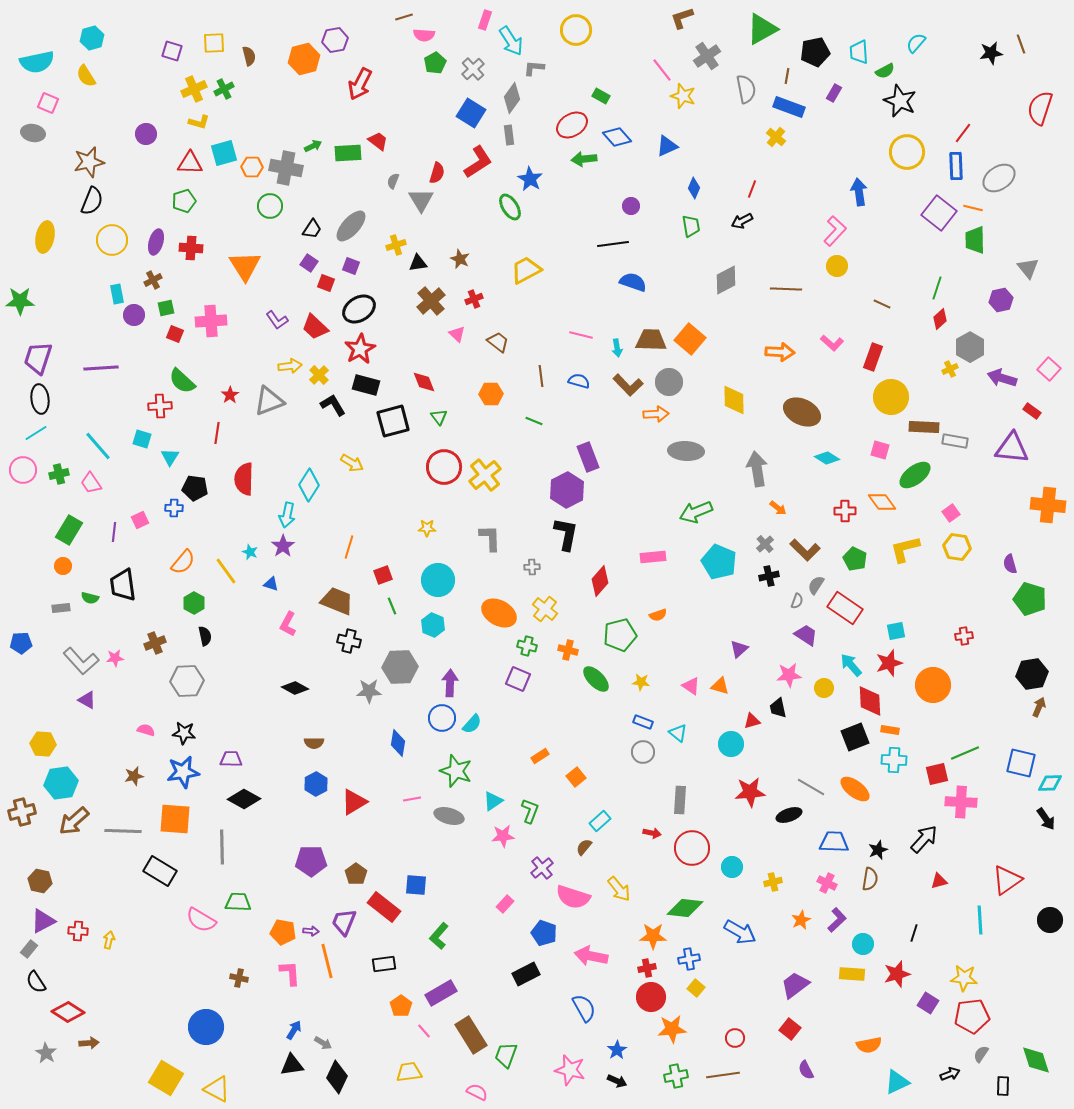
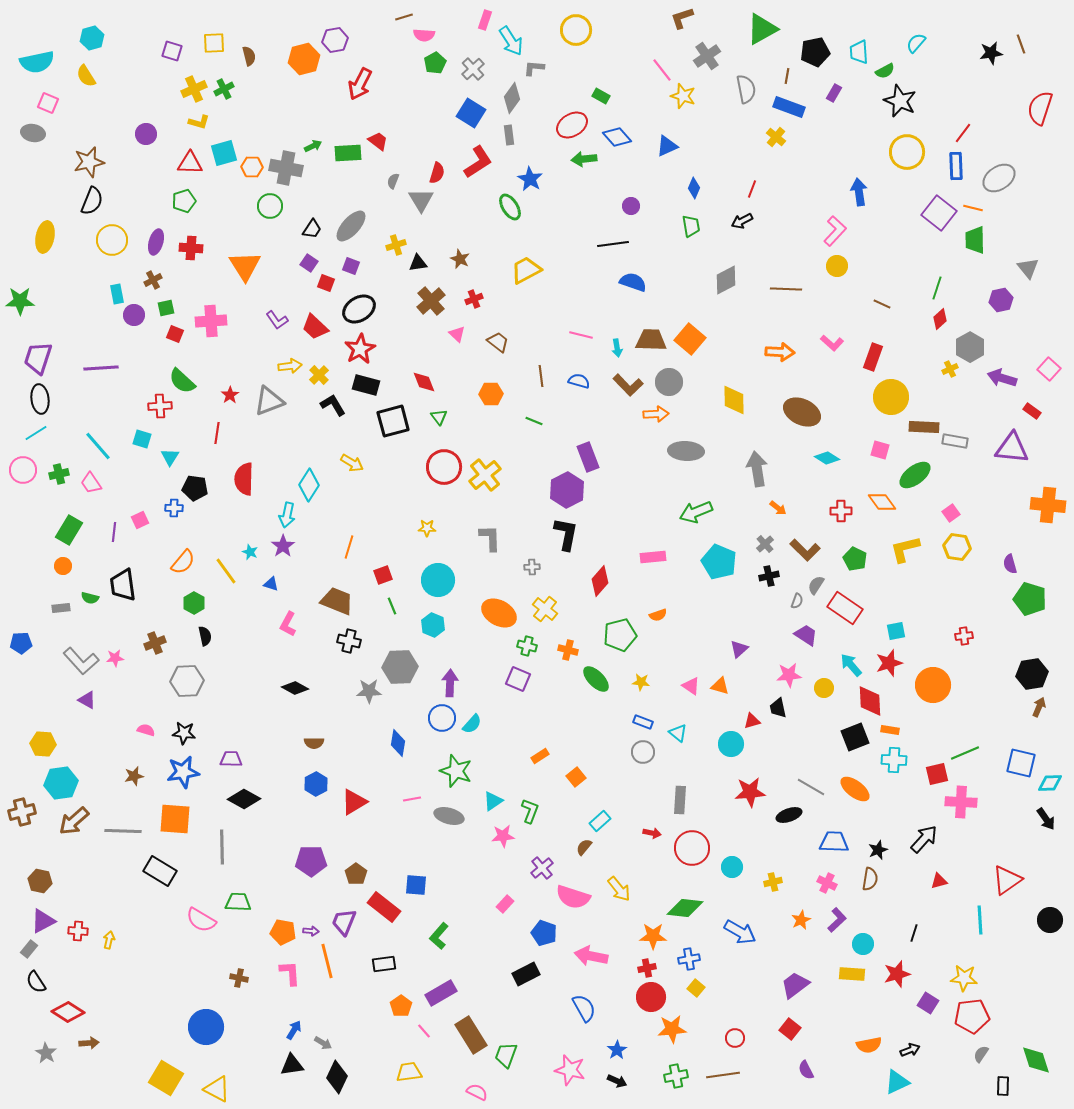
red cross at (845, 511): moved 4 px left
black arrow at (950, 1074): moved 40 px left, 24 px up
